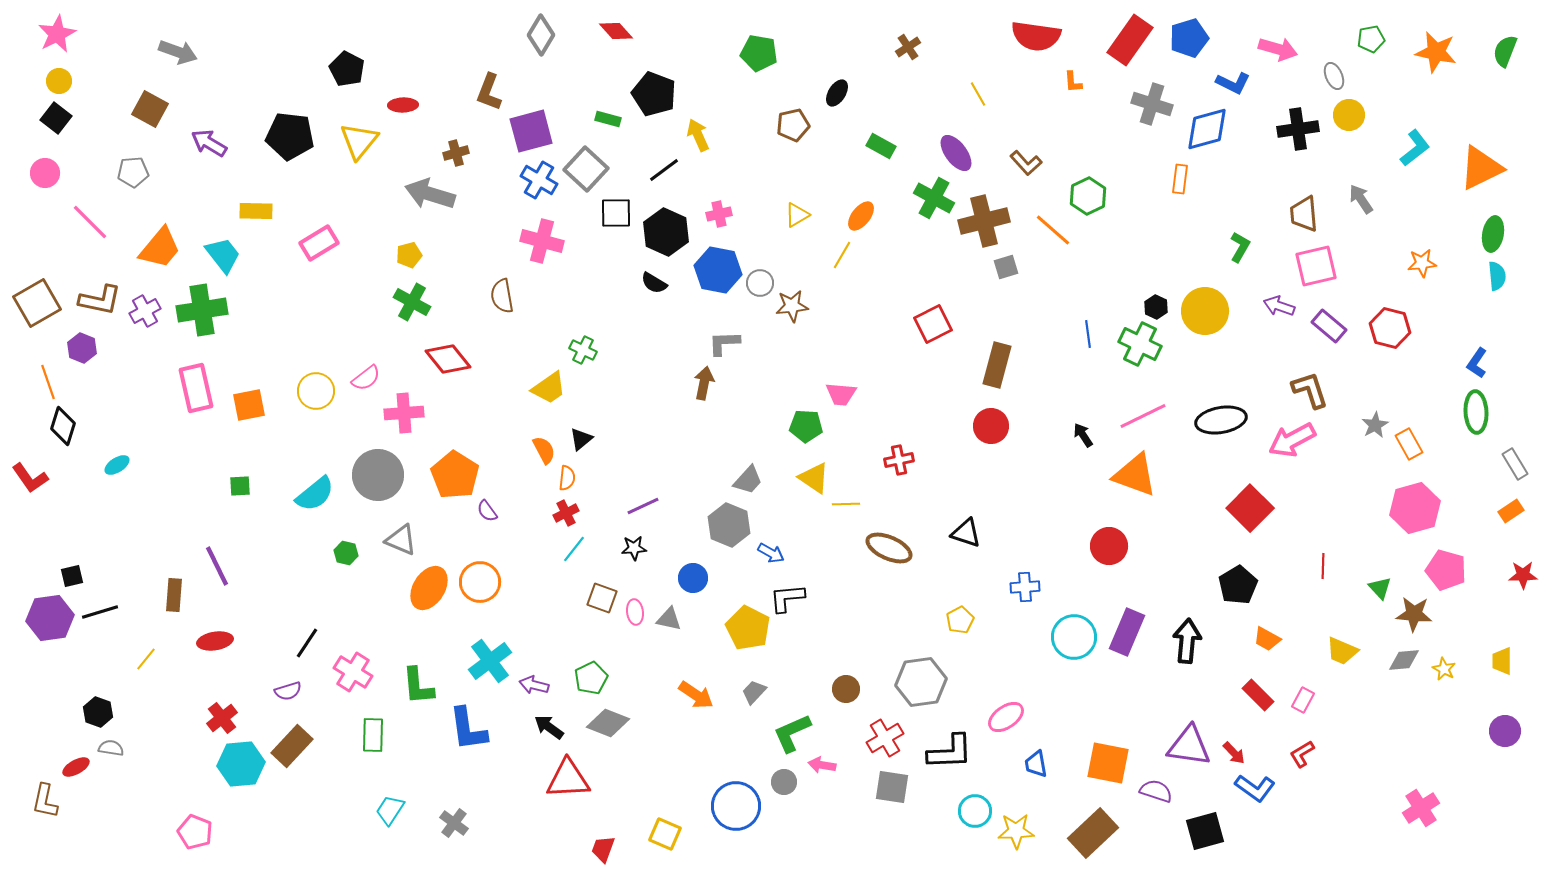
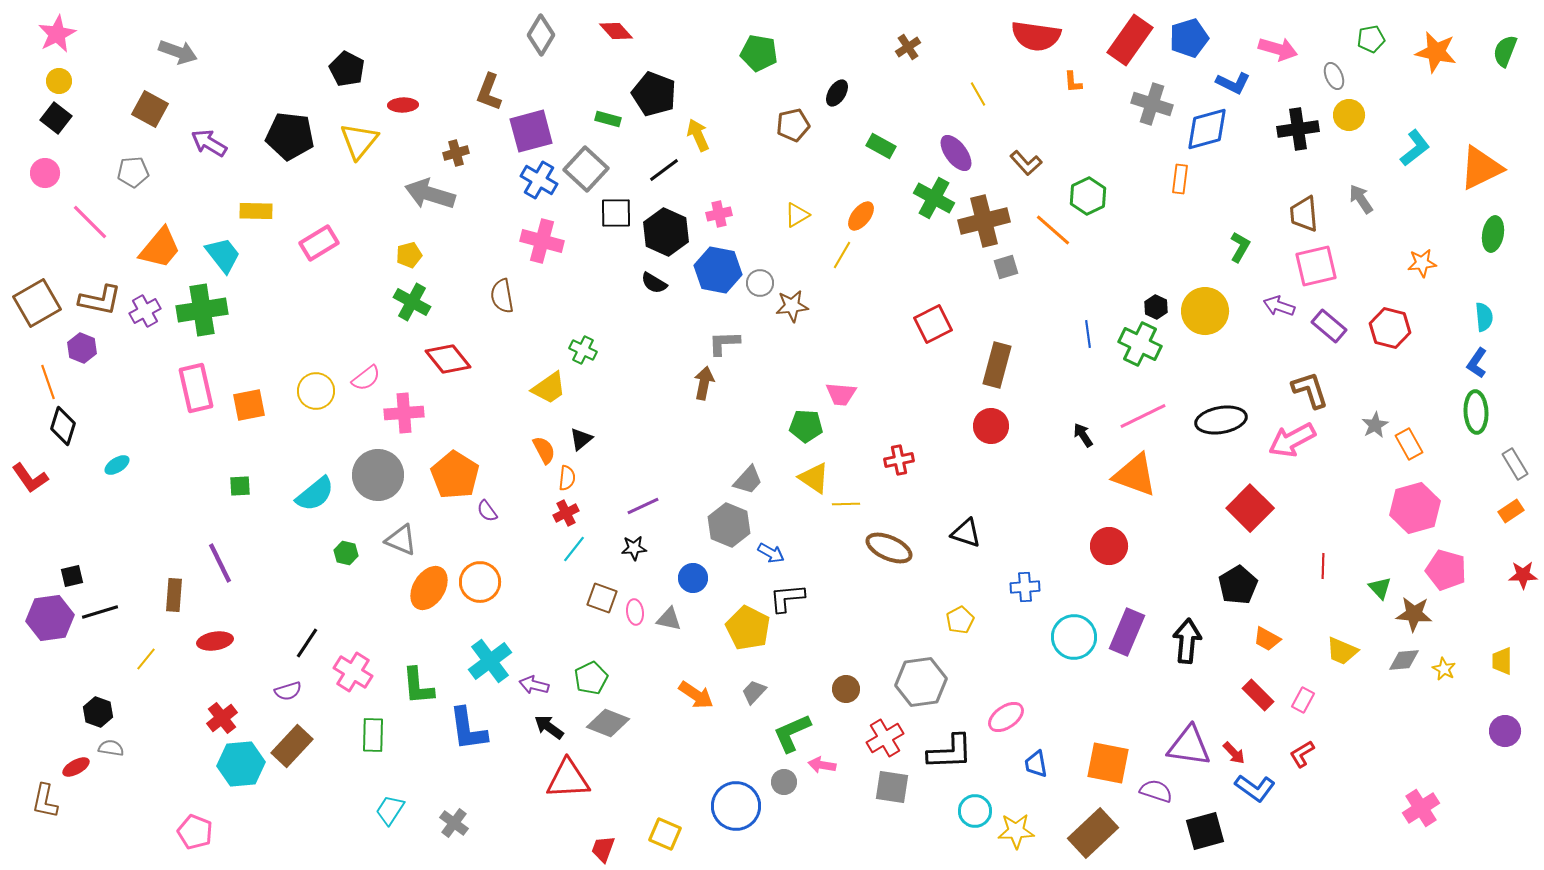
cyan semicircle at (1497, 276): moved 13 px left, 41 px down
purple line at (217, 566): moved 3 px right, 3 px up
